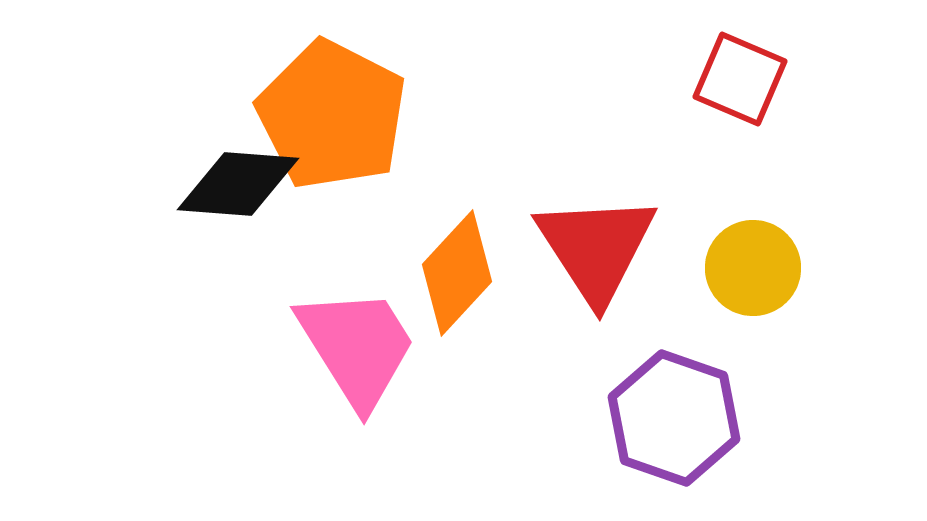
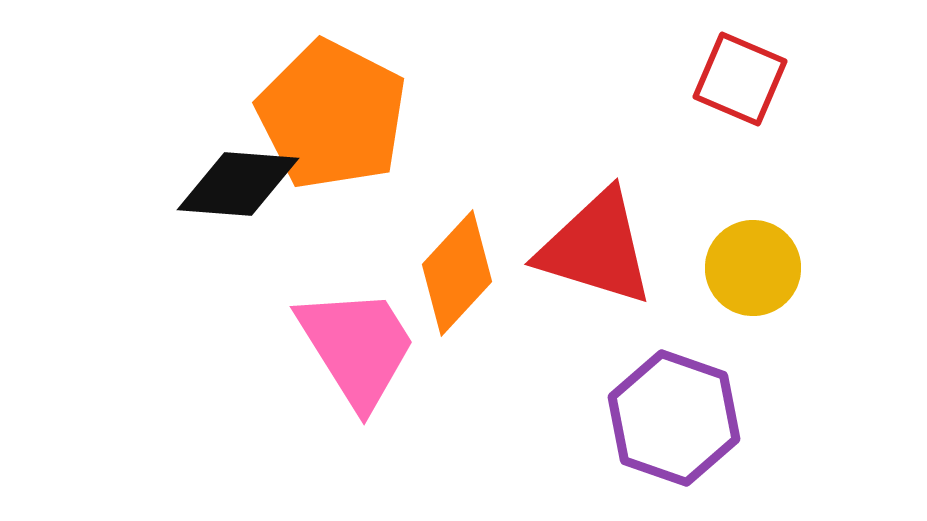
red triangle: rotated 40 degrees counterclockwise
